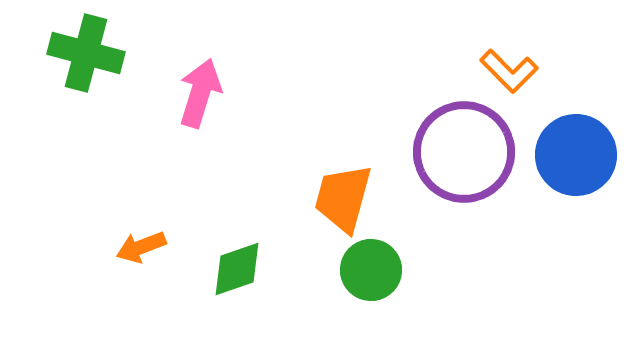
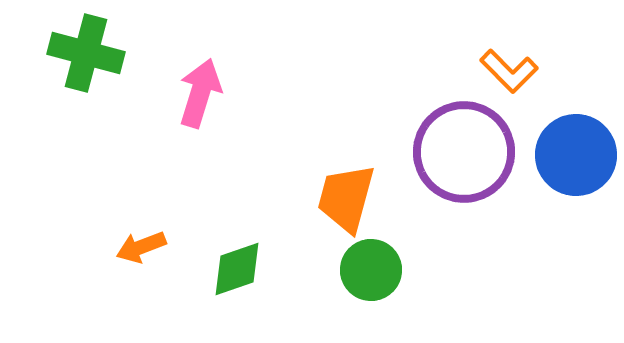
orange trapezoid: moved 3 px right
